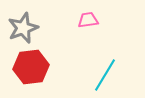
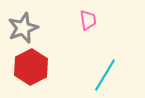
pink trapezoid: rotated 90 degrees clockwise
red hexagon: rotated 20 degrees counterclockwise
